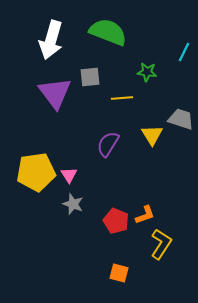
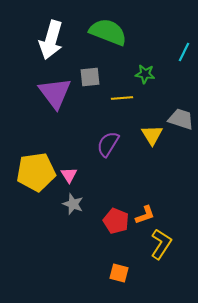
green star: moved 2 px left, 2 px down
